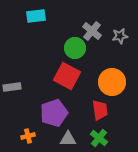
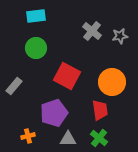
green circle: moved 39 px left
gray rectangle: moved 2 px right, 1 px up; rotated 42 degrees counterclockwise
